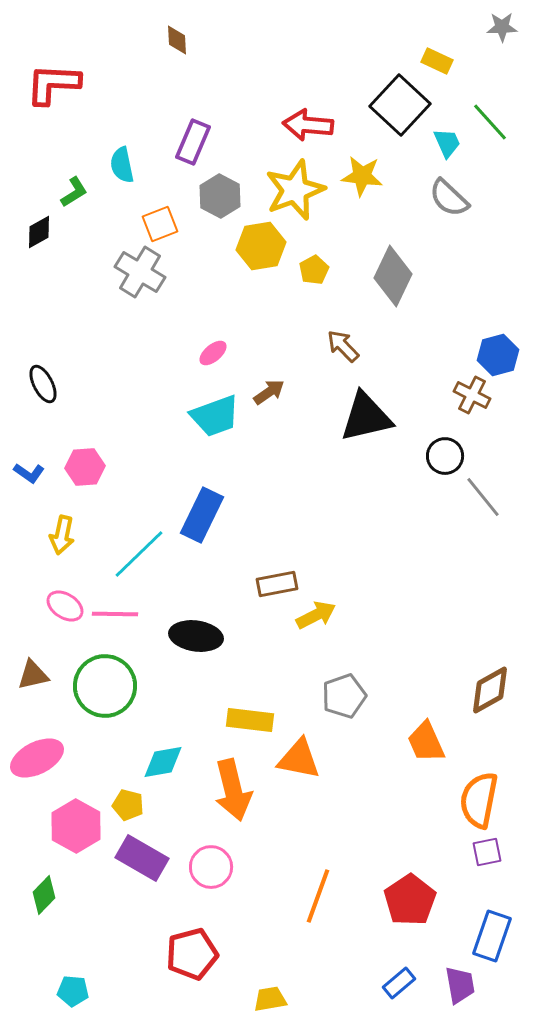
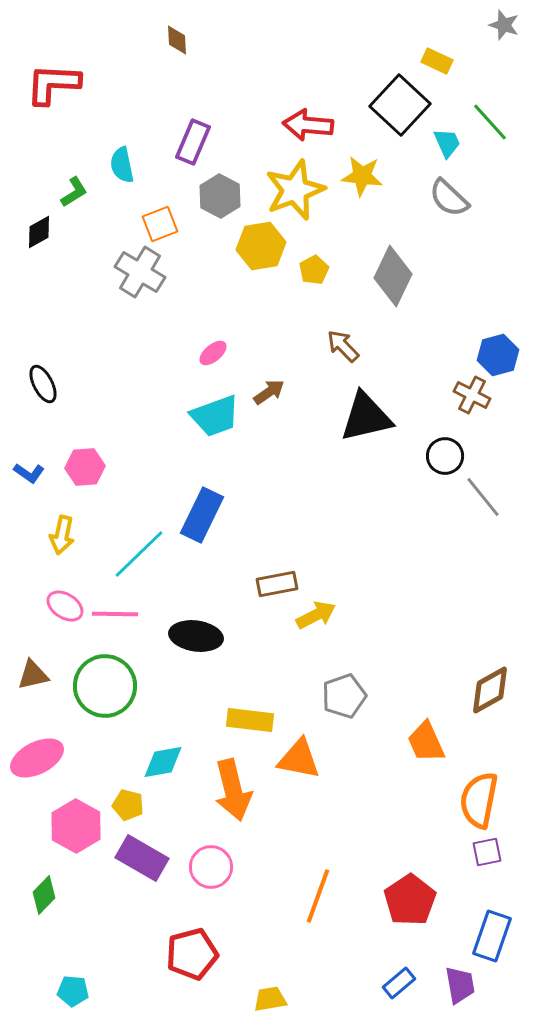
gray star at (502, 27): moved 2 px right, 2 px up; rotated 20 degrees clockwise
